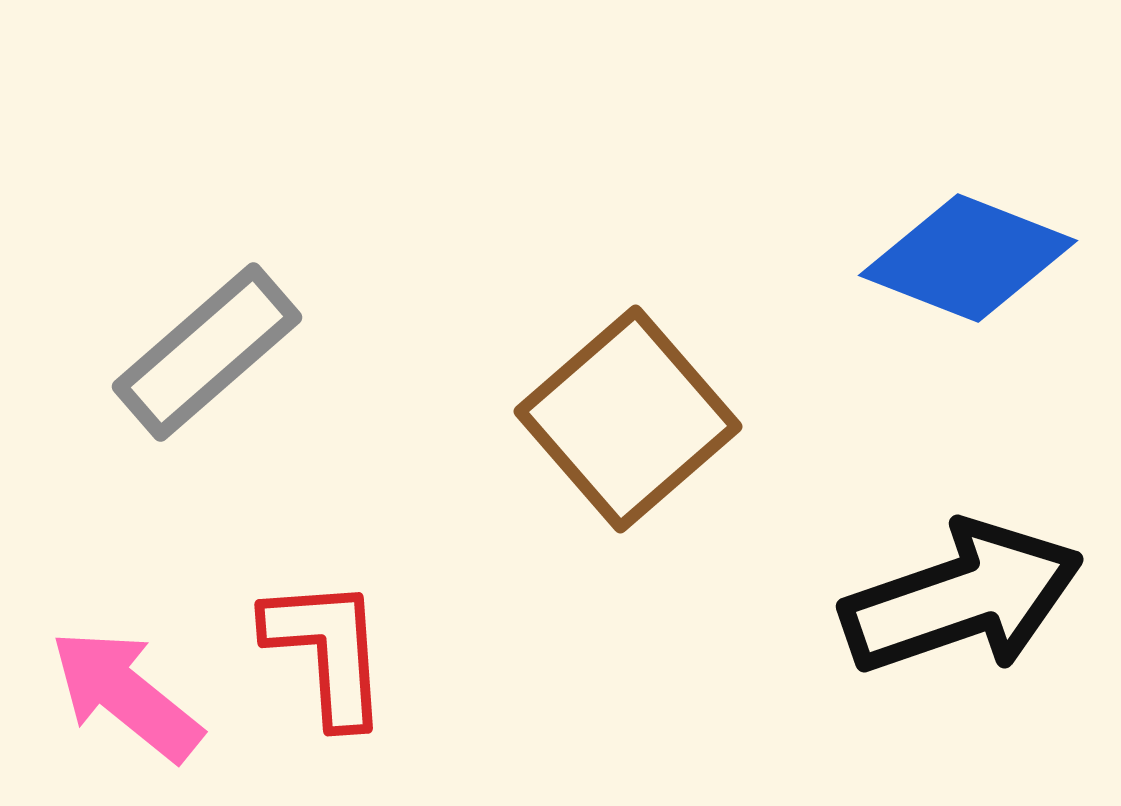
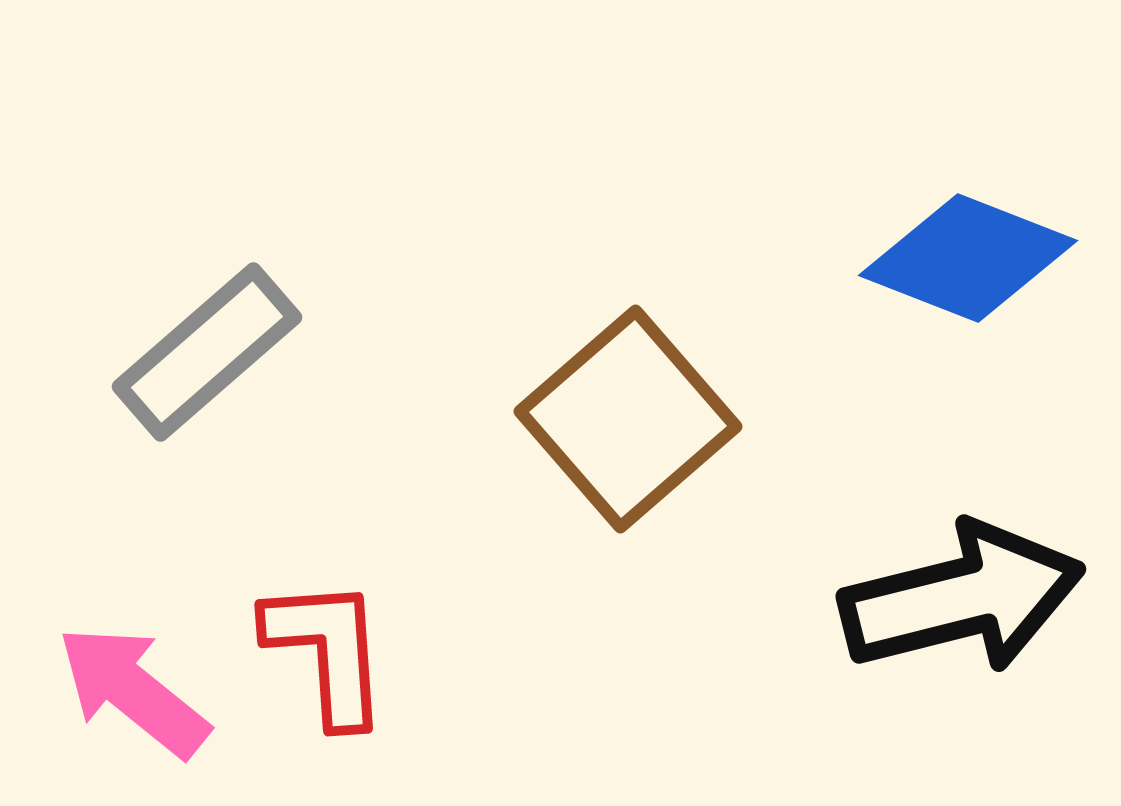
black arrow: rotated 5 degrees clockwise
pink arrow: moved 7 px right, 4 px up
